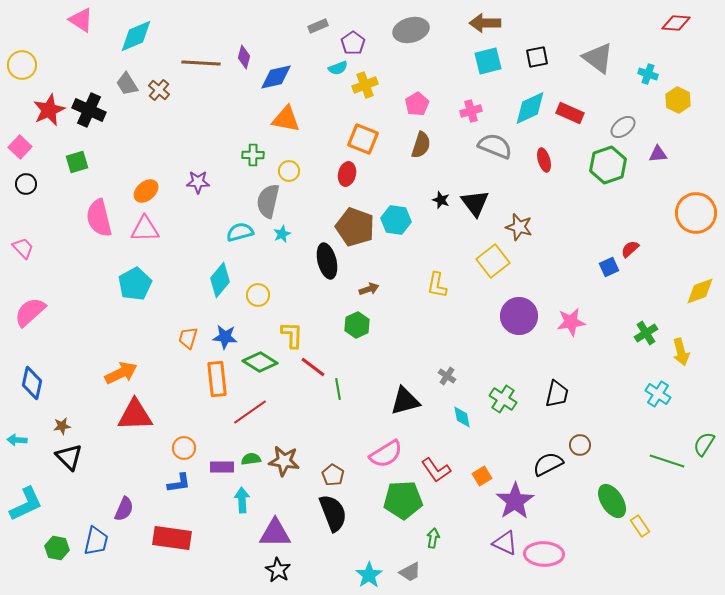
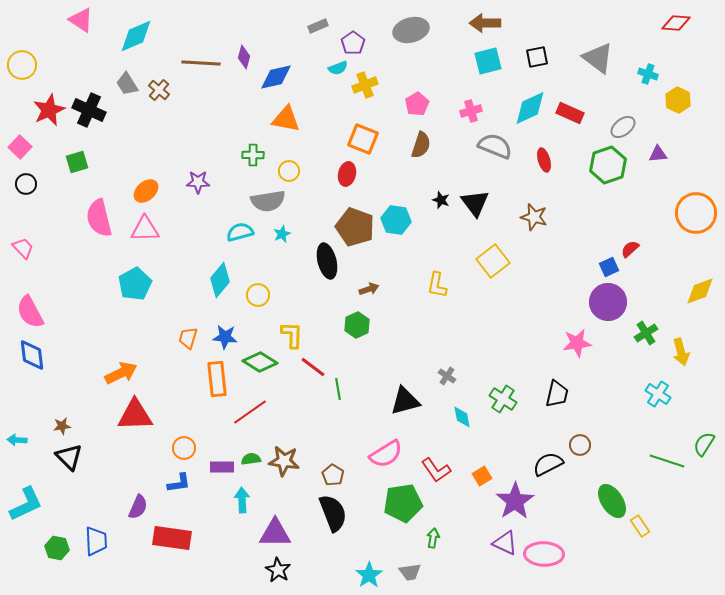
gray semicircle at (268, 201): rotated 112 degrees counterclockwise
brown star at (519, 227): moved 15 px right, 10 px up
pink semicircle at (30, 312): rotated 76 degrees counterclockwise
purple circle at (519, 316): moved 89 px right, 14 px up
pink star at (571, 322): moved 6 px right, 21 px down
blue diamond at (32, 383): moved 28 px up; rotated 20 degrees counterclockwise
green pentagon at (403, 500): moved 3 px down; rotated 6 degrees counterclockwise
purple semicircle at (124, 509): moved 14 px right, 2 px up
blue trapezoid at (96, 541): rotated 16 degrees counterclockwise
gray trapezoid at (410, 572): rotated 20 degrees clockwise
